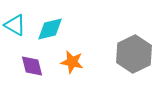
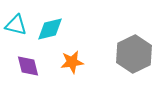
cyan triangle: moved 1 px right; rotated 15 degrees counterclockwise
orange star: rotated 20 degrees counterclockwise
purple diamond: moved 4 px left
